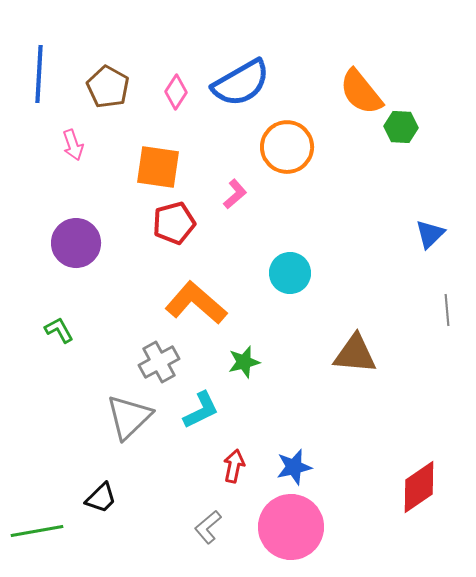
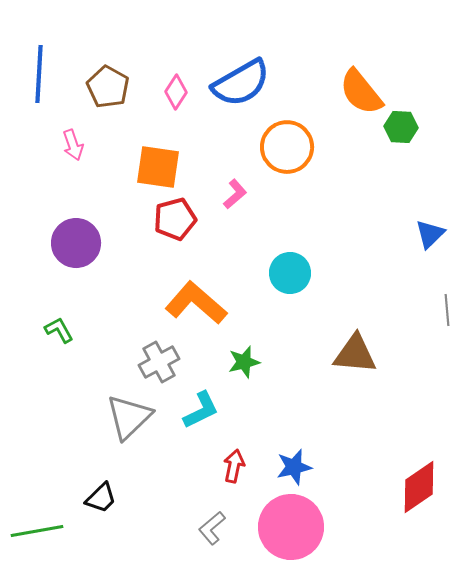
red pentagon: moved 1 px right, 4 px up
gray L-shape: moved 4 px right, 1 px down
